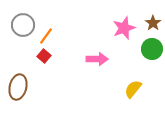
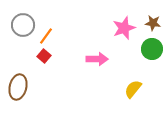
brown star: rotated 28 degrees counterclockwise
